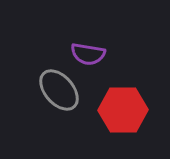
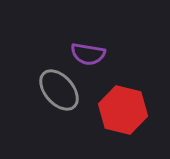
red hexagon: rotated 15 degrees clockwise
